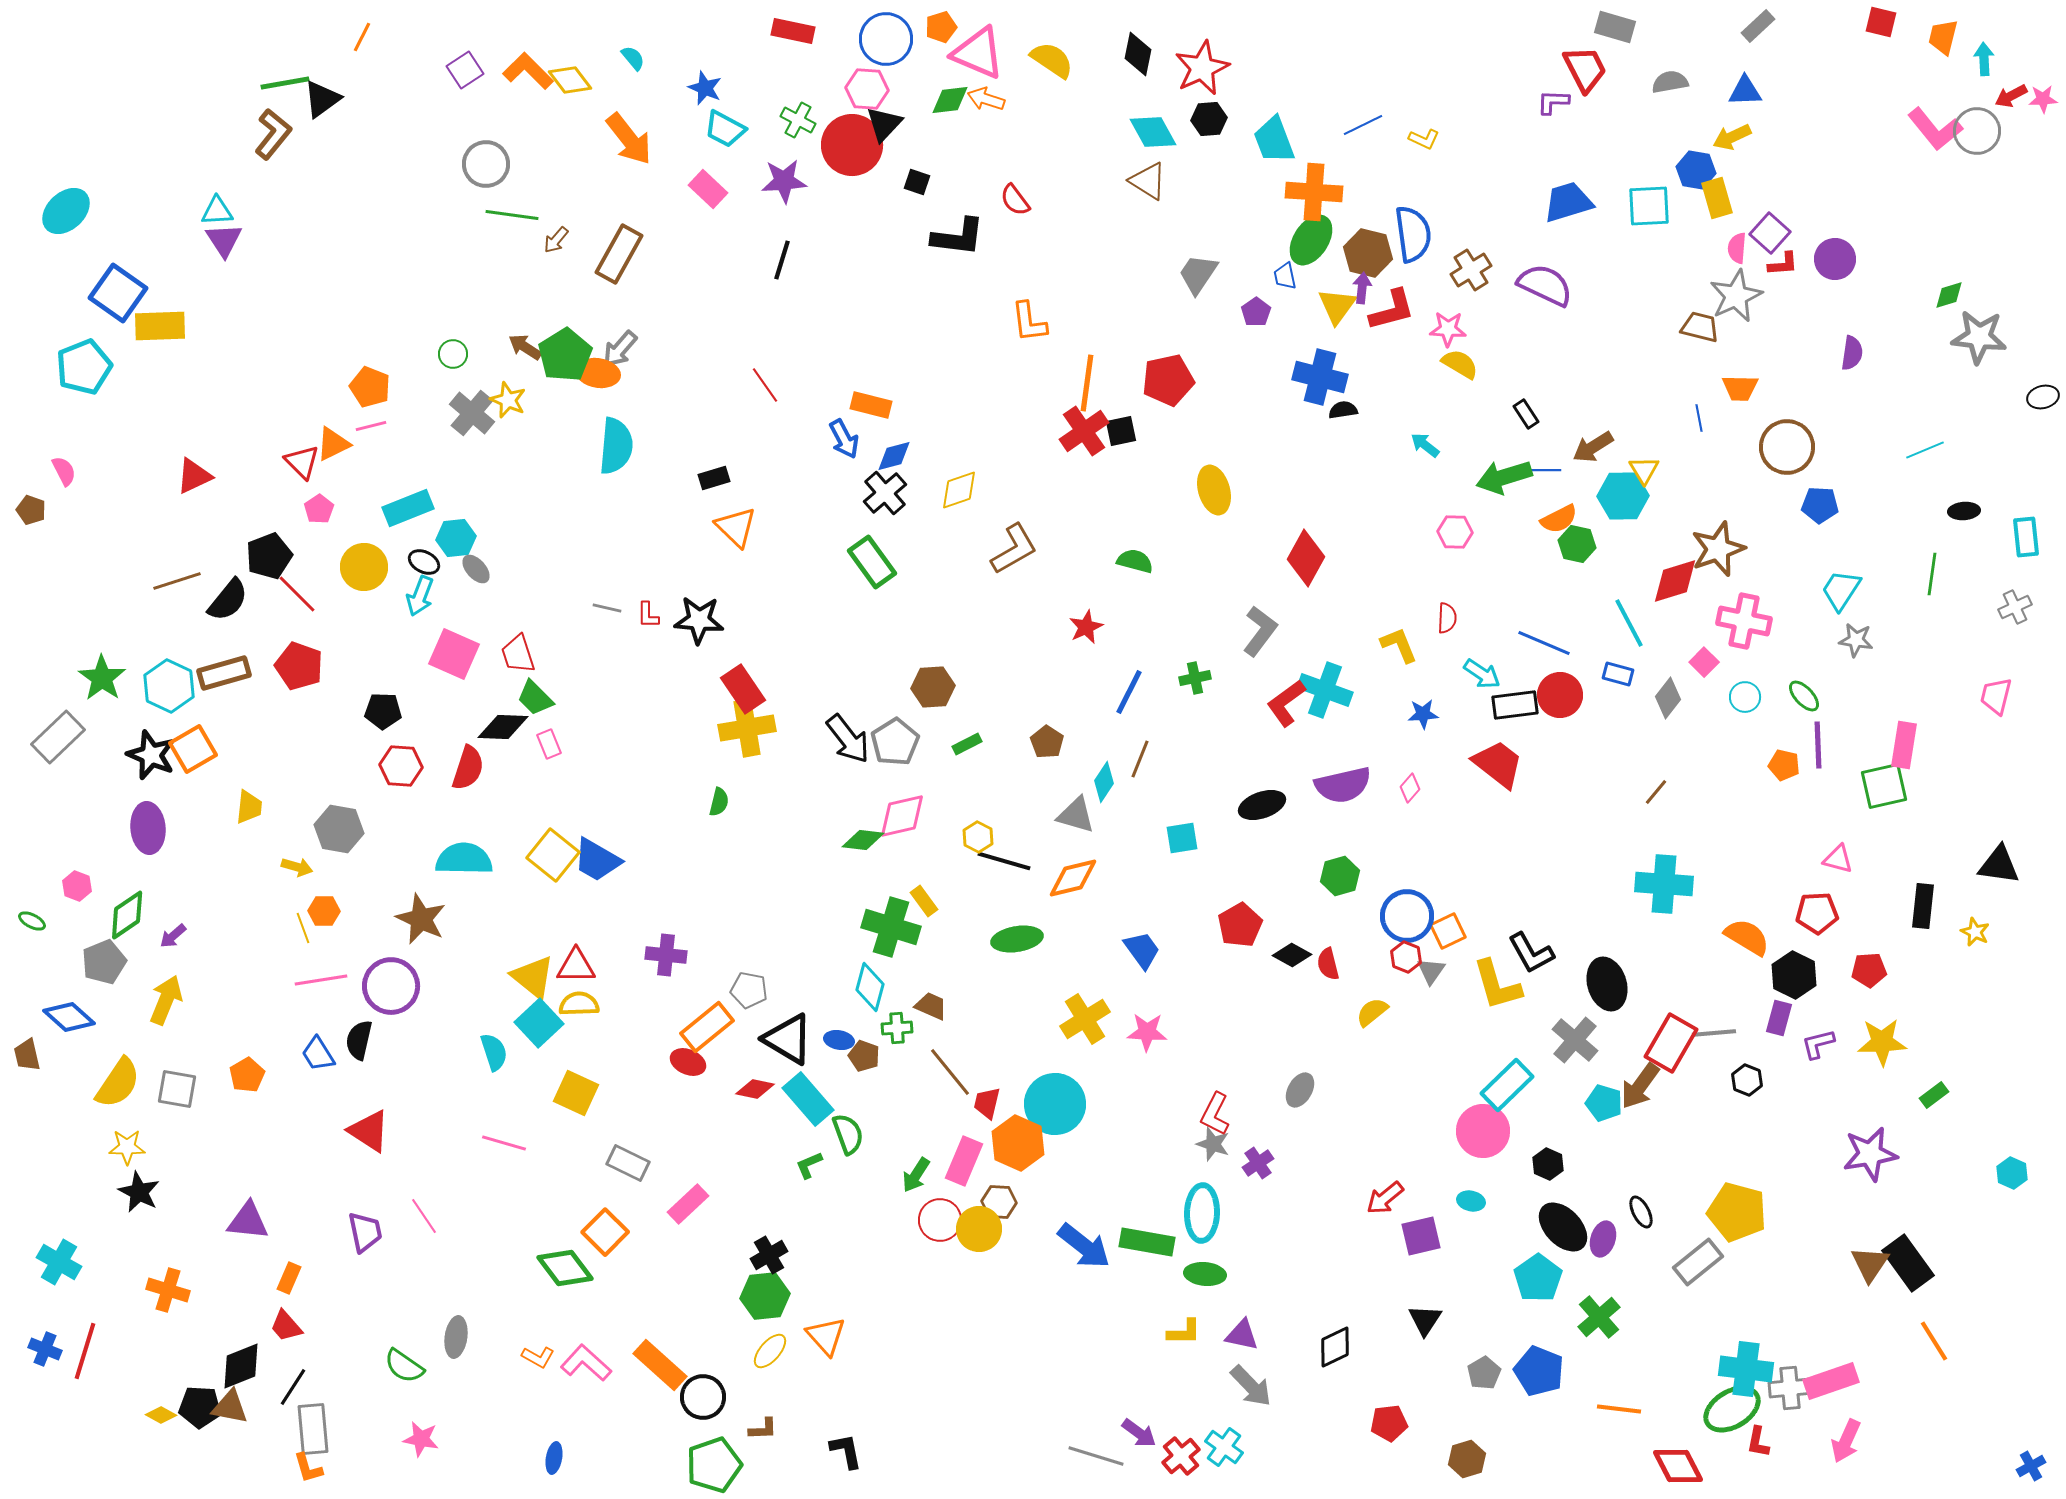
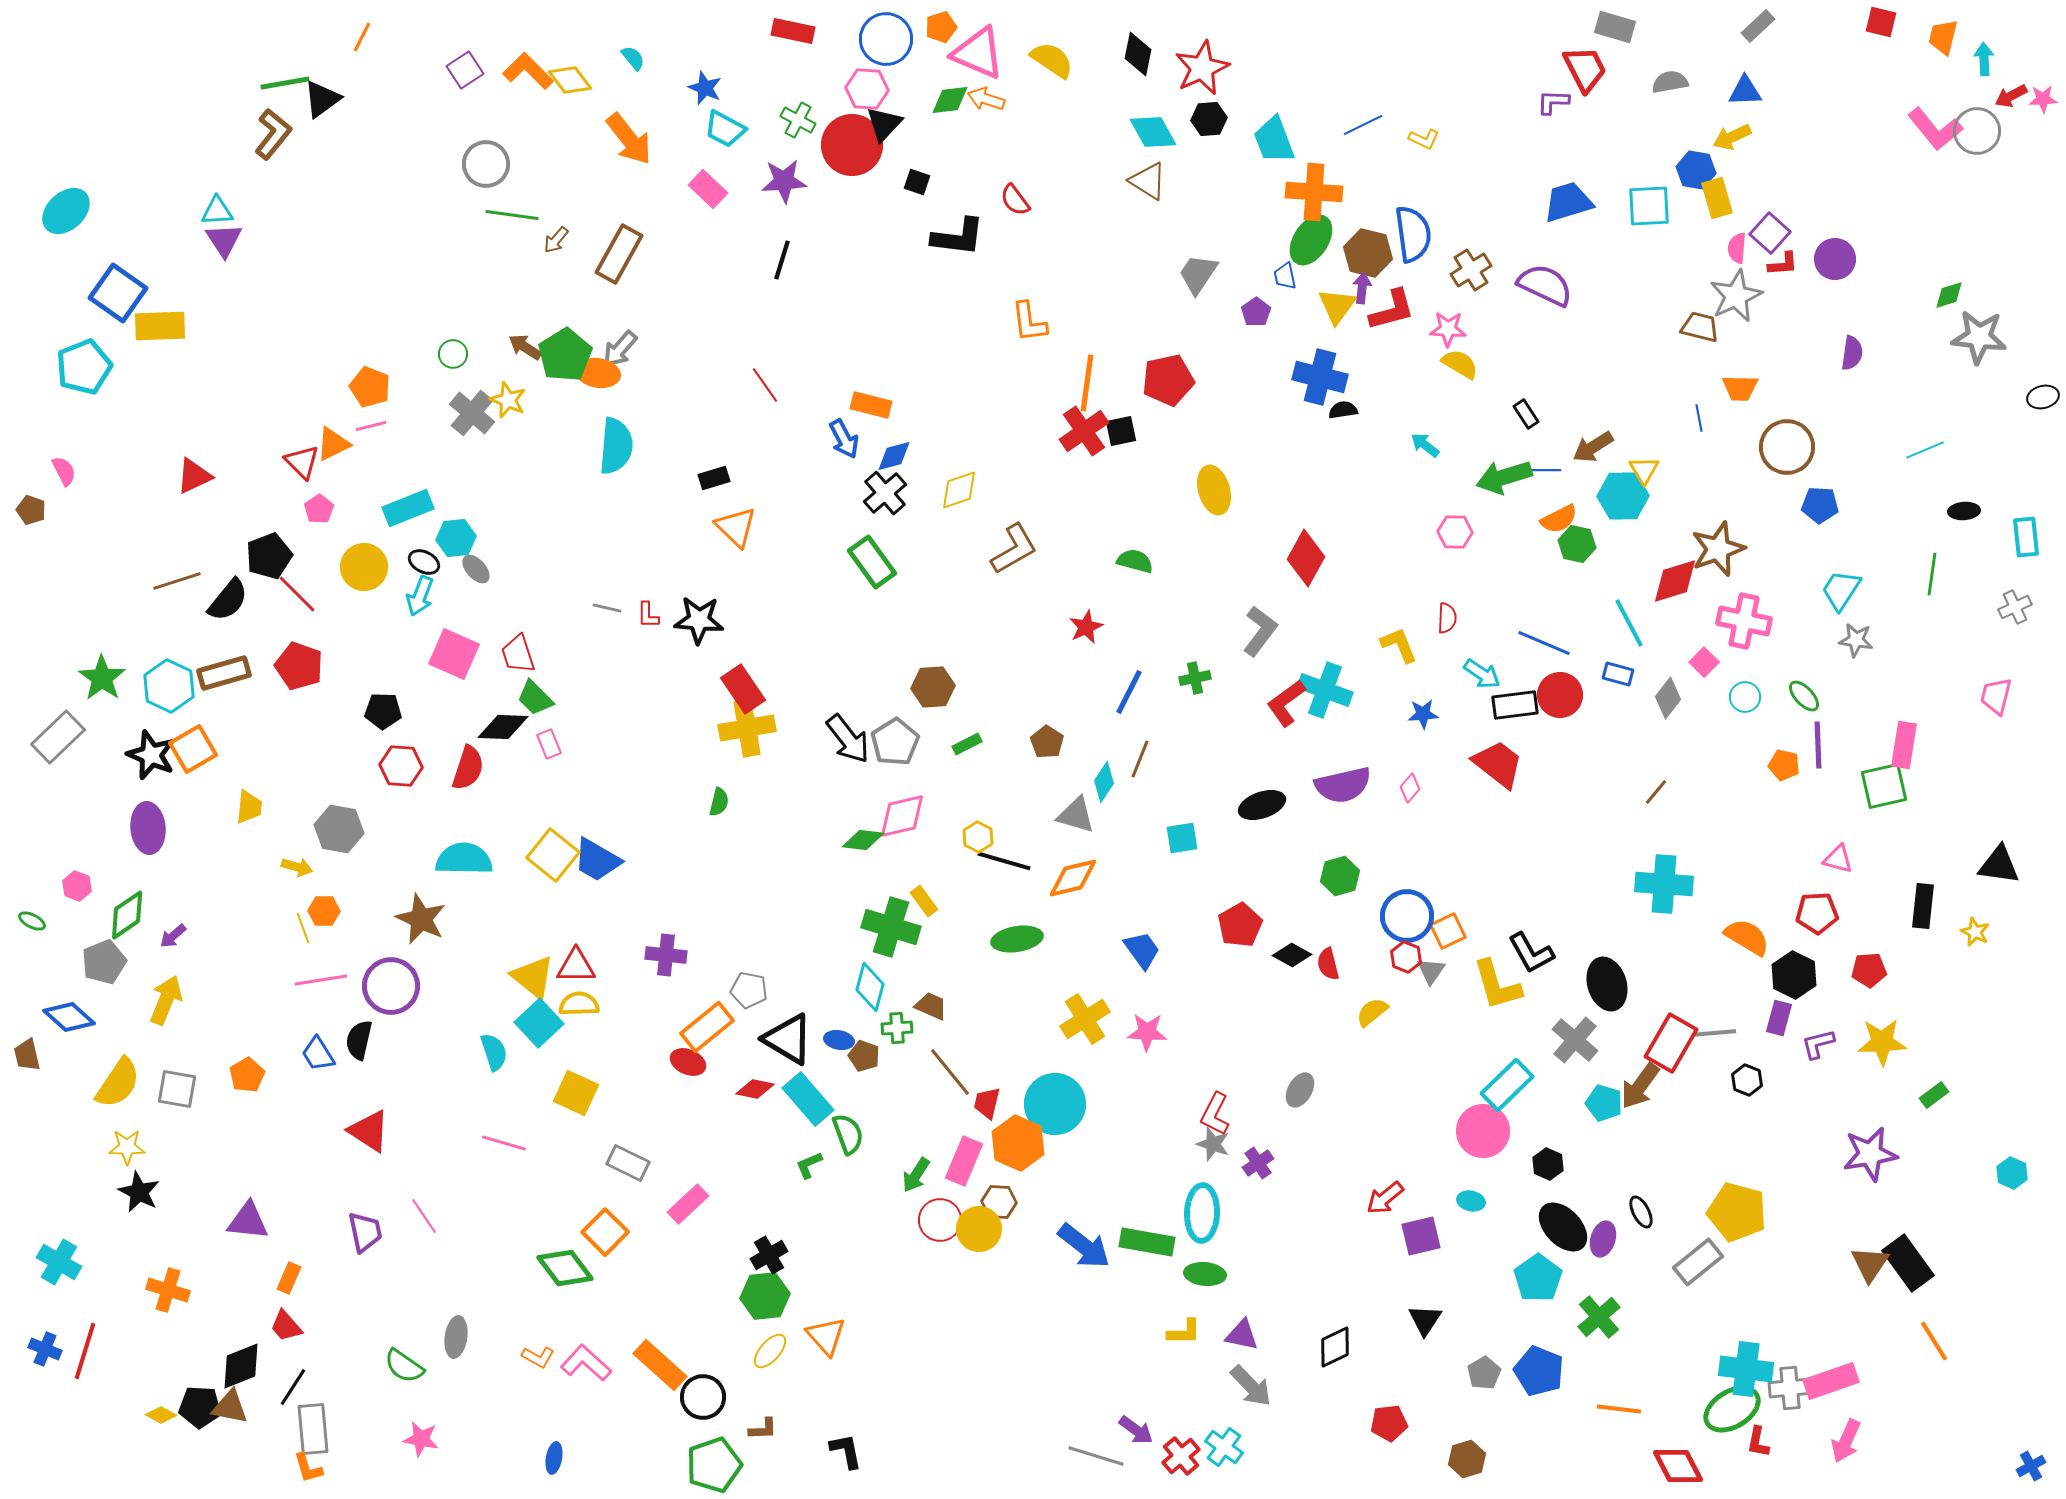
purple arrow at (1139, 1433): moved 3 px left, 3 px up
